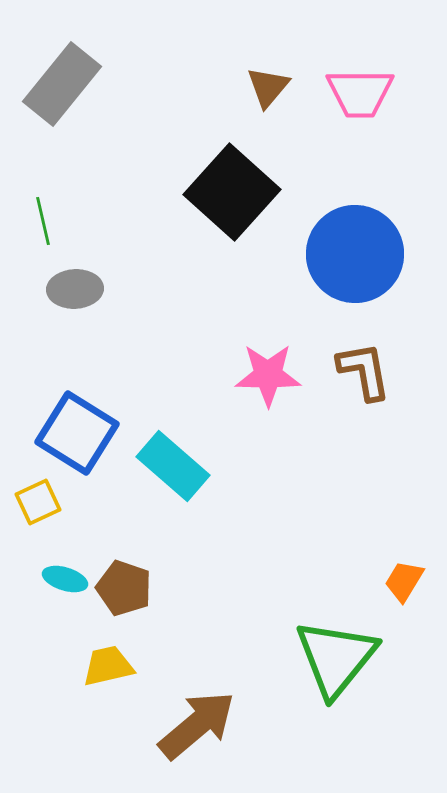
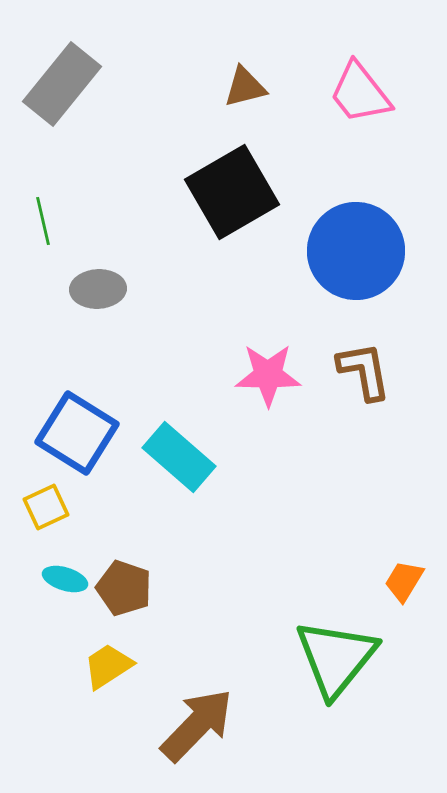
brown triangle: moved 23 px left; rotated 36 degrees clockwise
pink trapezoid: rotated 52 degrees clockwise
black square: rotated 18 degrees clockwise
blue circle: moved 1 px right, 3 px up
gray ellipse: moved 23 px right
cyan rectangle: moved 6 px right, 9 px up
yellow square: moved 8 px right, 5 px down
yellow trapezoid: rotated 20 degrees counterclockwise
brown arrow: rotated 6 degrees counterclockwise
